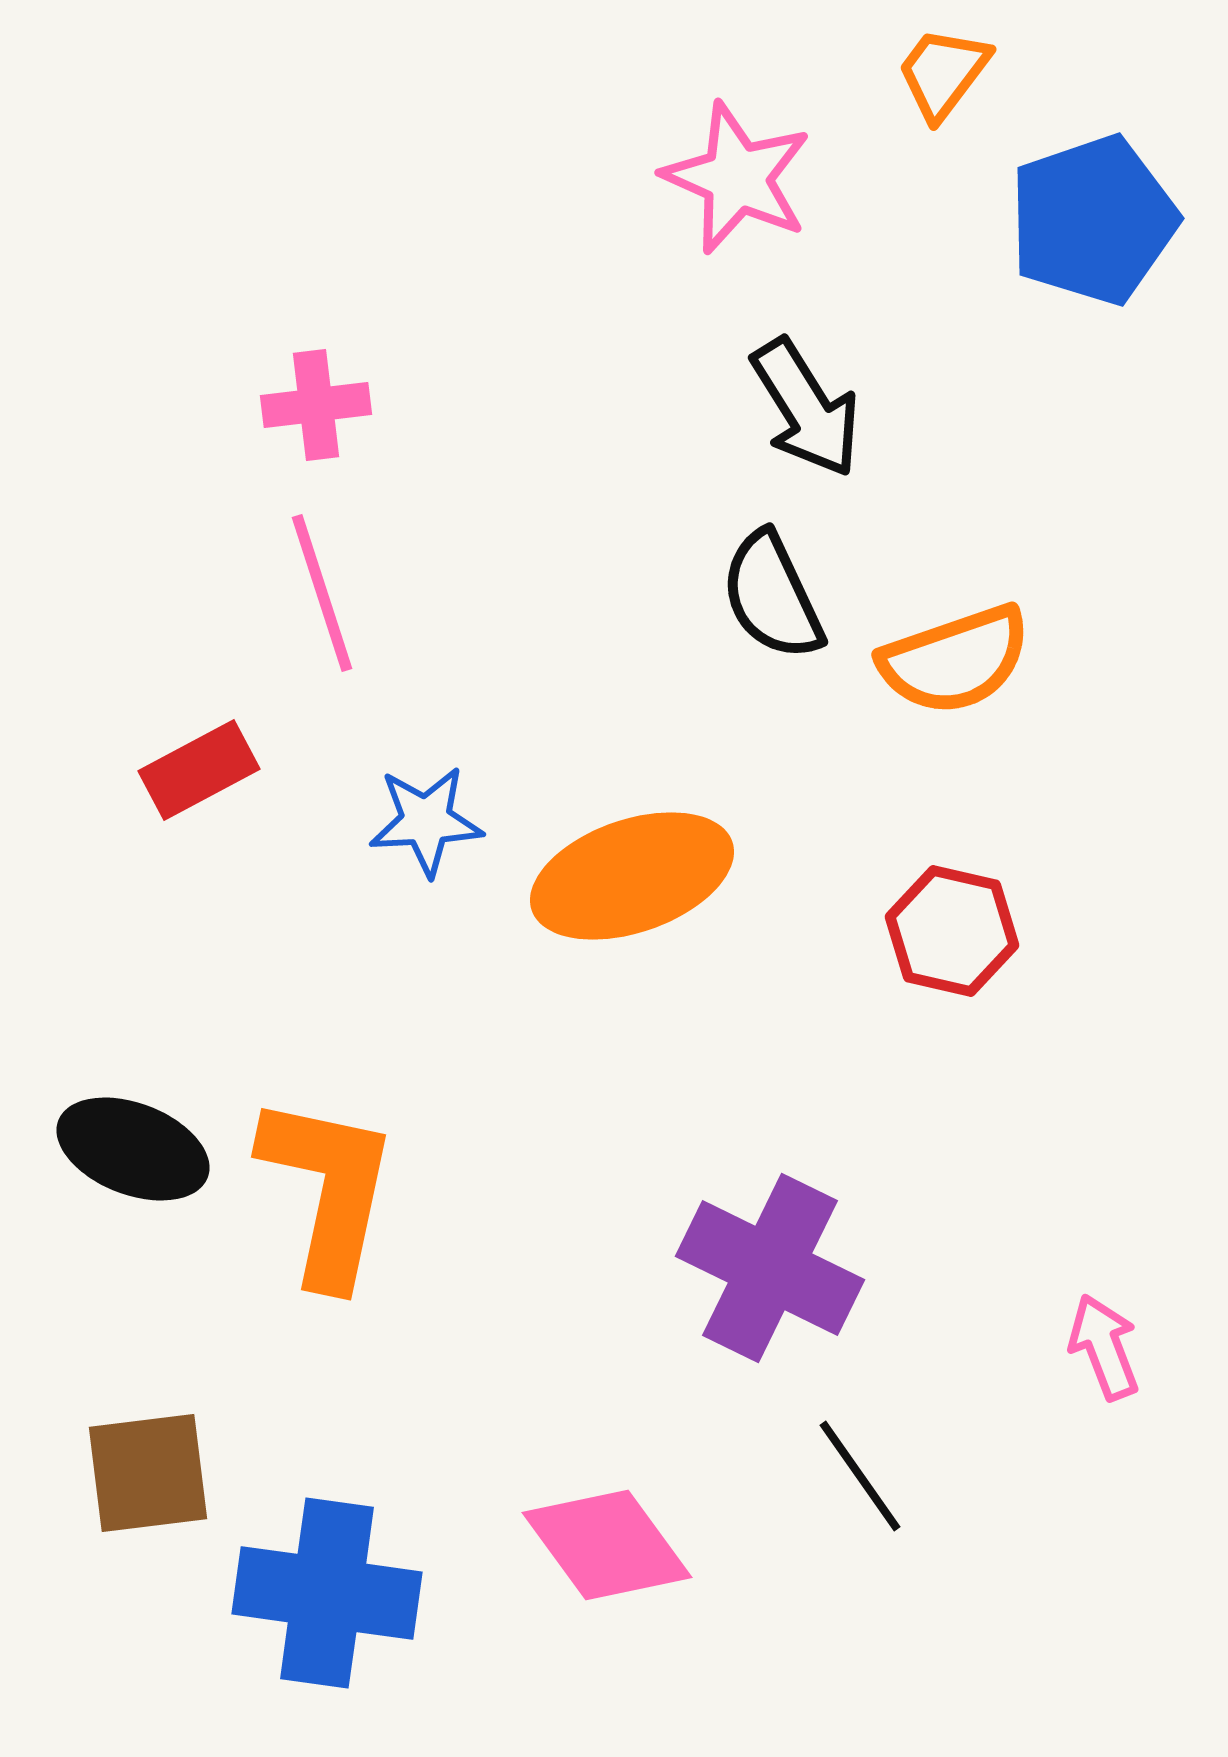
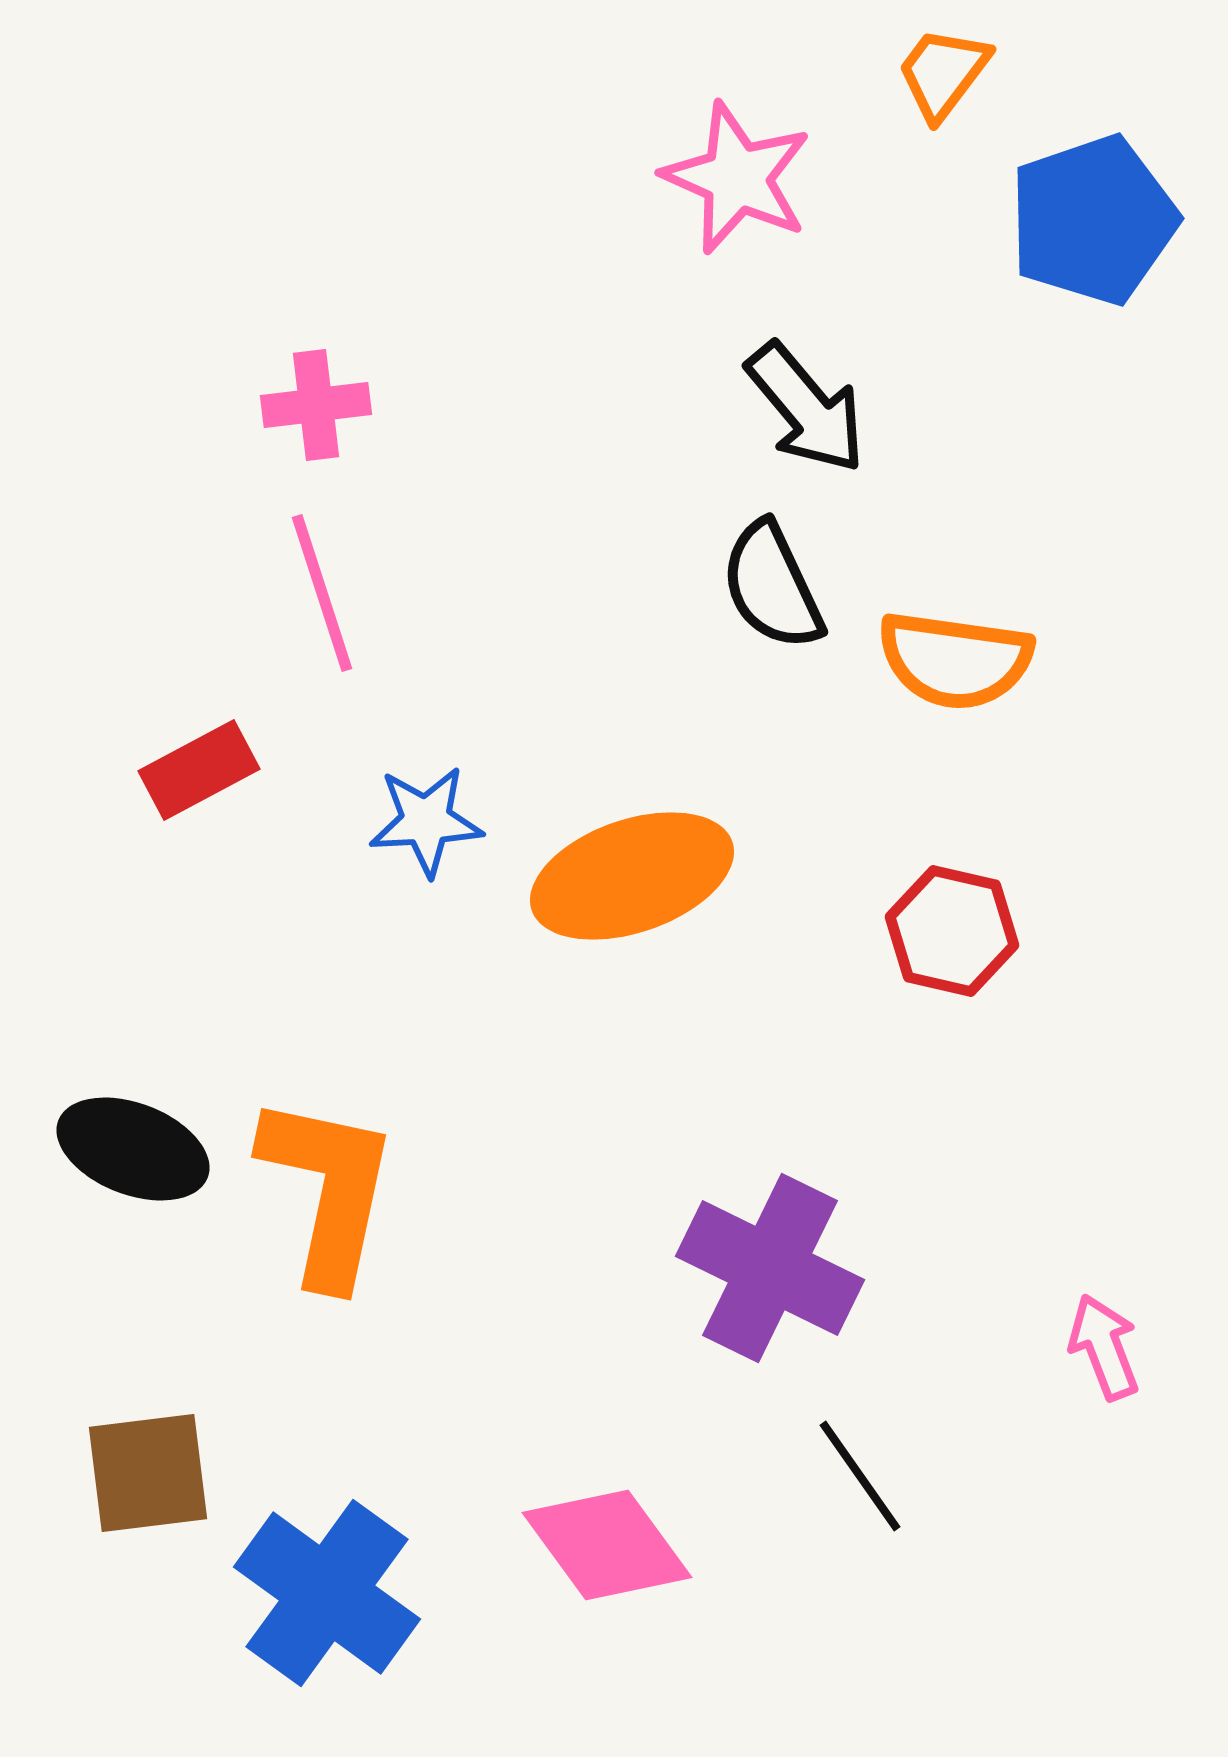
black arrow: rotated 8 degrees counterclockwise
black semicircle: moved 10 px up
orange semicircle: rotated 27 degrees clockwise
blue cross: rotated 28 degrees clockwise
